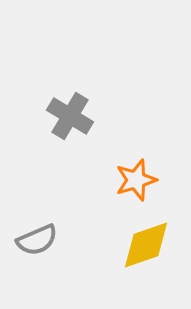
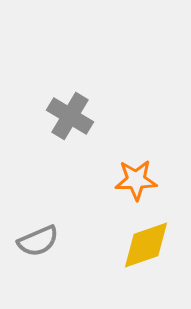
orange star: rotated 15 degrees clockwise
gray semicircle: moved 1 px right, 1 px down
